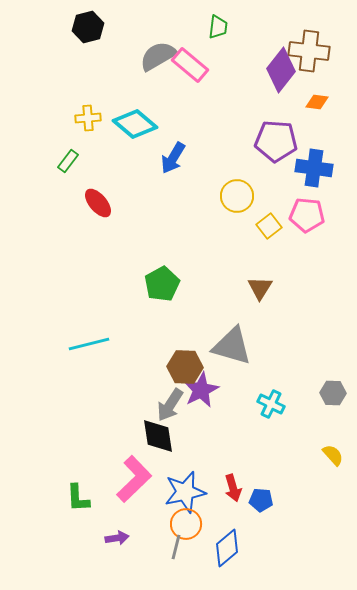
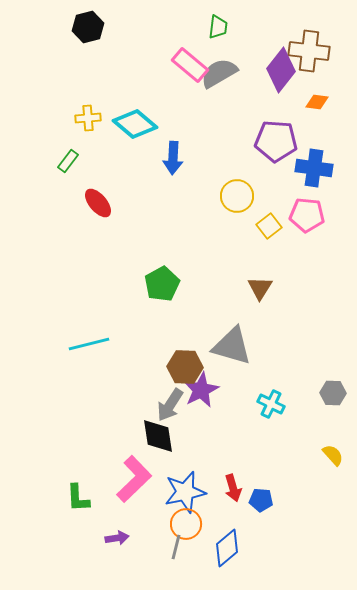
gray semicircle: moved 61 px right, 17 px down
blue arrow: rotated 28 degrees counterclockwise
